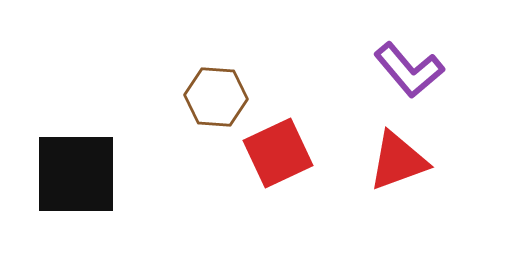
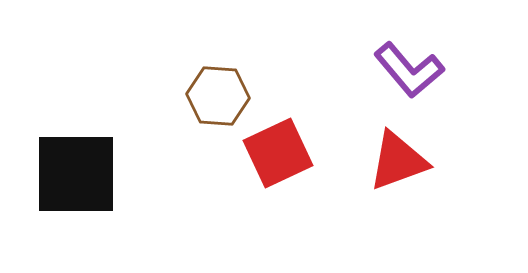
brown hexagon: moved 2 px right, 1 px up
